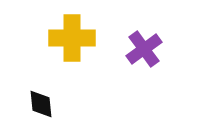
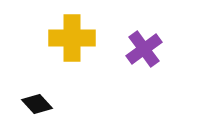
black diamond: moved 4 px left; rotated 36 degrees counterclockwise
